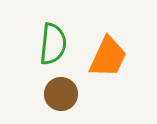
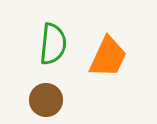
brown circle: moved 15 px left, 6 px down
